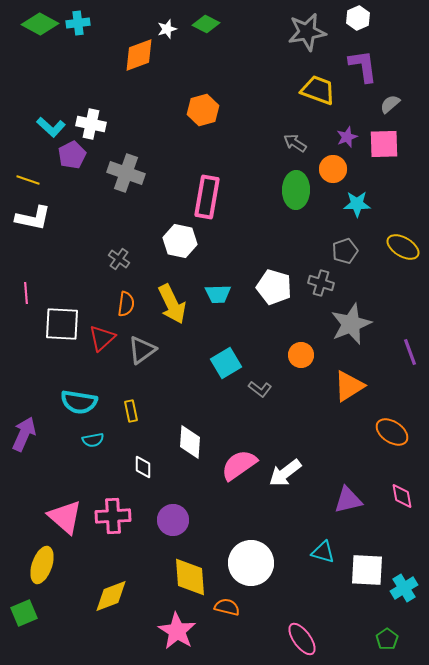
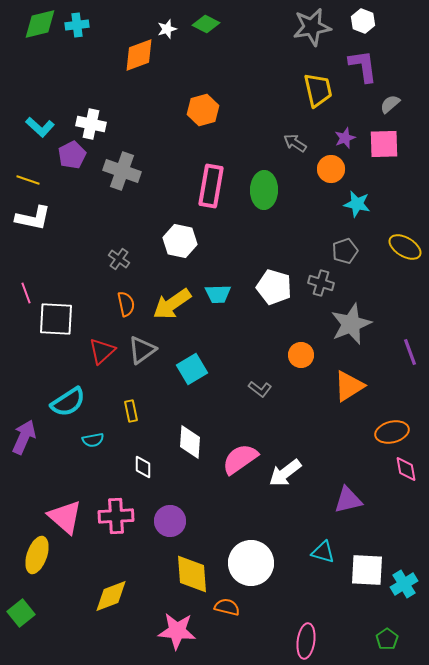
white hexagon at (358, 18): moved 5 px right, 3 px down; rotated 15 degrees counterclockwise
cyan cross at (78, 23): moved 1 px left, 2 px down
green diamond at (40, 24): rotated 42 degrees counterclockwise
gray star at (307, 32): moved 5 px right, 5 px up
yellow trapezoid at (318, 90): rotated 57 degrees clockwise
cyan L-shape at (51, 127): moved 11 px left
purple star at (347, 137): moved 2 px left, 1 px down
orange circle at (333, 169): moved 2 px left
gray cross at (126, 173): moved 4 px left, 2 px up
green ellipse at (296, 190): moved 32 px left
pink rectangle at (207, 197): moved 4 px right, 11 px up
cyan star at (357, 204): rotated 12 degrees clockwise
yellow ellipse at (403, 247): moved 2 px right
pink line at (26, 293): rotated 15 degrees counterclockwise
orange semicircle at (126, 304): rotated 20 degrees counterclockwise
yellow arrow at (172, 304): rotated 81 degrees clockwise
white square at (62, 324): moved 6 px left, 5 px up
red triangle at (102, 338): moved 13 px down
cyan square at (226, 363): moved 34 px left, 6 px down
cyan semicircle at (79, 402): moved 11 px left; rotated 42 degrees counterclockwise
orange ellipse at (392, 432): rotated 48 degrees counterclockwise
purple arrow at (24, 434): moved 3 px down
pink semicircle at (239, 465): moved 1 px right, 6 px up
pink diamond at (402, 496): moved 4 px right, 27 px up
pink cross at (113, 516): moved 3 px right
purple circle at (173, 520): moved 3 px left, 1 px down
yellow ellipse at (42, 565): moved 5 px left, 10 px up
yellow diamond at (190, 577): moved 2 px right, 3 px up
cyan cross at (404, 588): moved 4 px up
green square at (24, 613): moved 3 px left; rotated 16 degrees counterclockwise
pink star at (177, 631): rotated 27 degrees counterclockwise
pink ellipse at (302, 639): moved 4 px right, 2 px down; rotated 44 degrees clockwise
